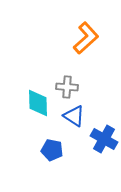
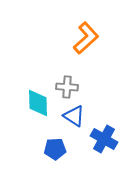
blue pentagon: moved 3 px right, 1 px up; rotated 15 degrees counterclockwise
